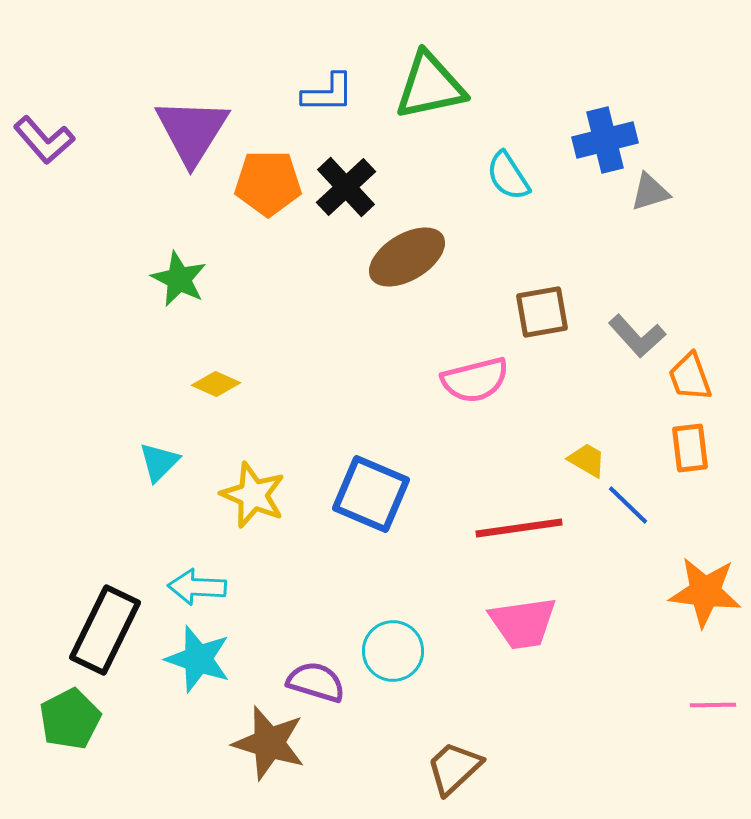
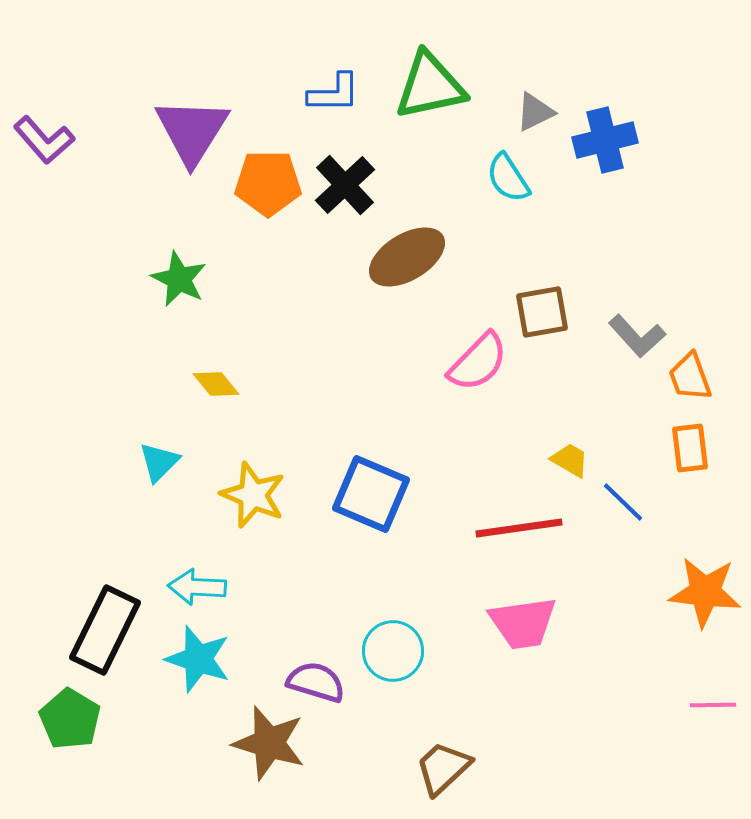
blue L-shape: moved 6 px right
cyan semicircle: moved 2 px down
black cross: moved 1 px left, 2 px up
gray triangle: moved 115 px left, 80 px up; rotated 9 degrees counterclockwise
pink semicircle: moved 3 px right, 18 px up; rotated 32 degrees counterclockwise
yellow diamond: rotated 27 degrees clockwise
yellow trapezoid: moved 17 px left
blue line: moved 5 px left, 3 px up
green pentagon: rotated 14 degrees counterclockwise
brown trapezoid: moved 11 px left
